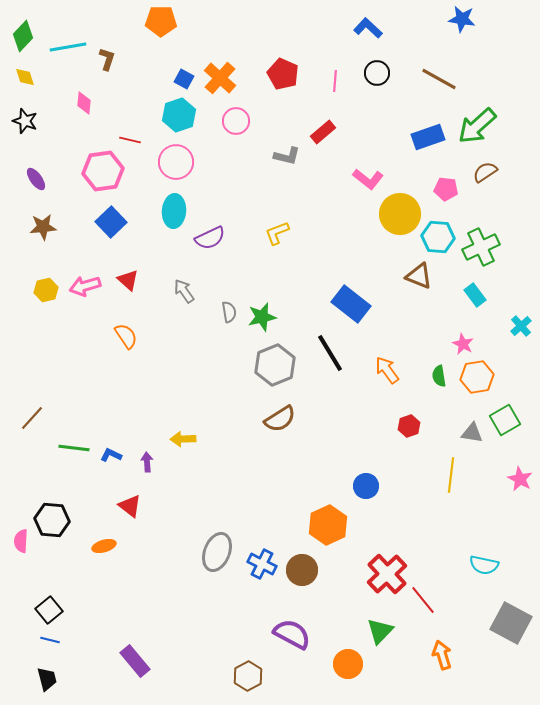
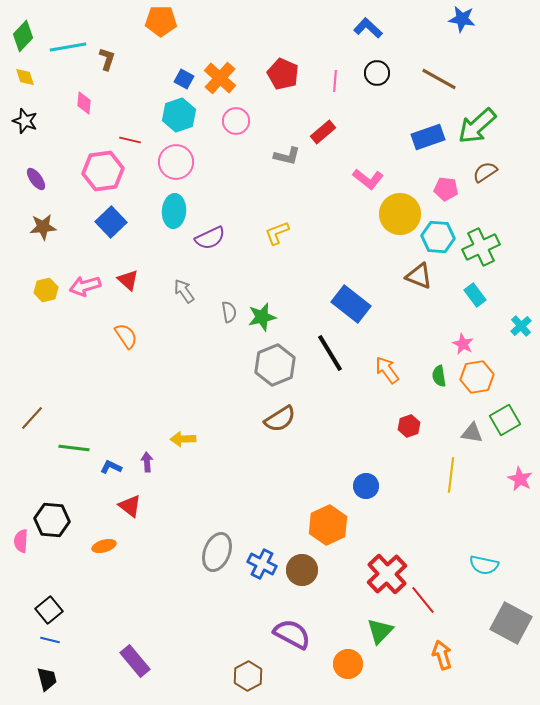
blue L-shape at (111, 455): moved 12 px down
